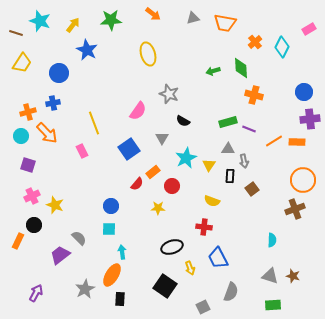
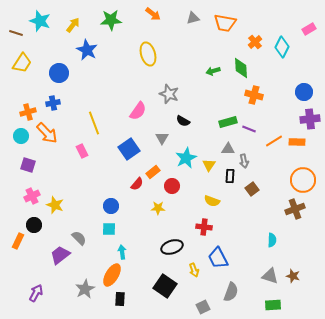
yellow arrow at (190, 268): moved 4 px right, 2 px down
